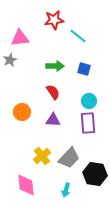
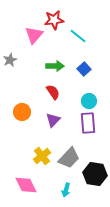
pink triangle: moved 14 px right, 3 px up; rotated 42 degrees counterclockwise
blue square: rotated 32 degrees clockwise
purple triangle: rotated 49 degrees counterclockwise
pink diamond: rotated 20 degrees counterclockwise
